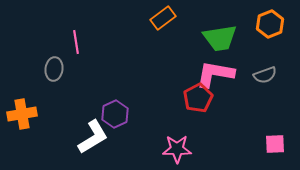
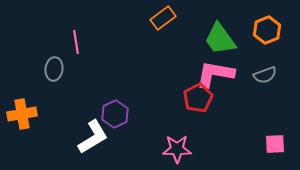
orange hexagon: moved 3 px left, 6 px down
green trapezoid: moved 1 px down; rotated 63 degrees clockwise
